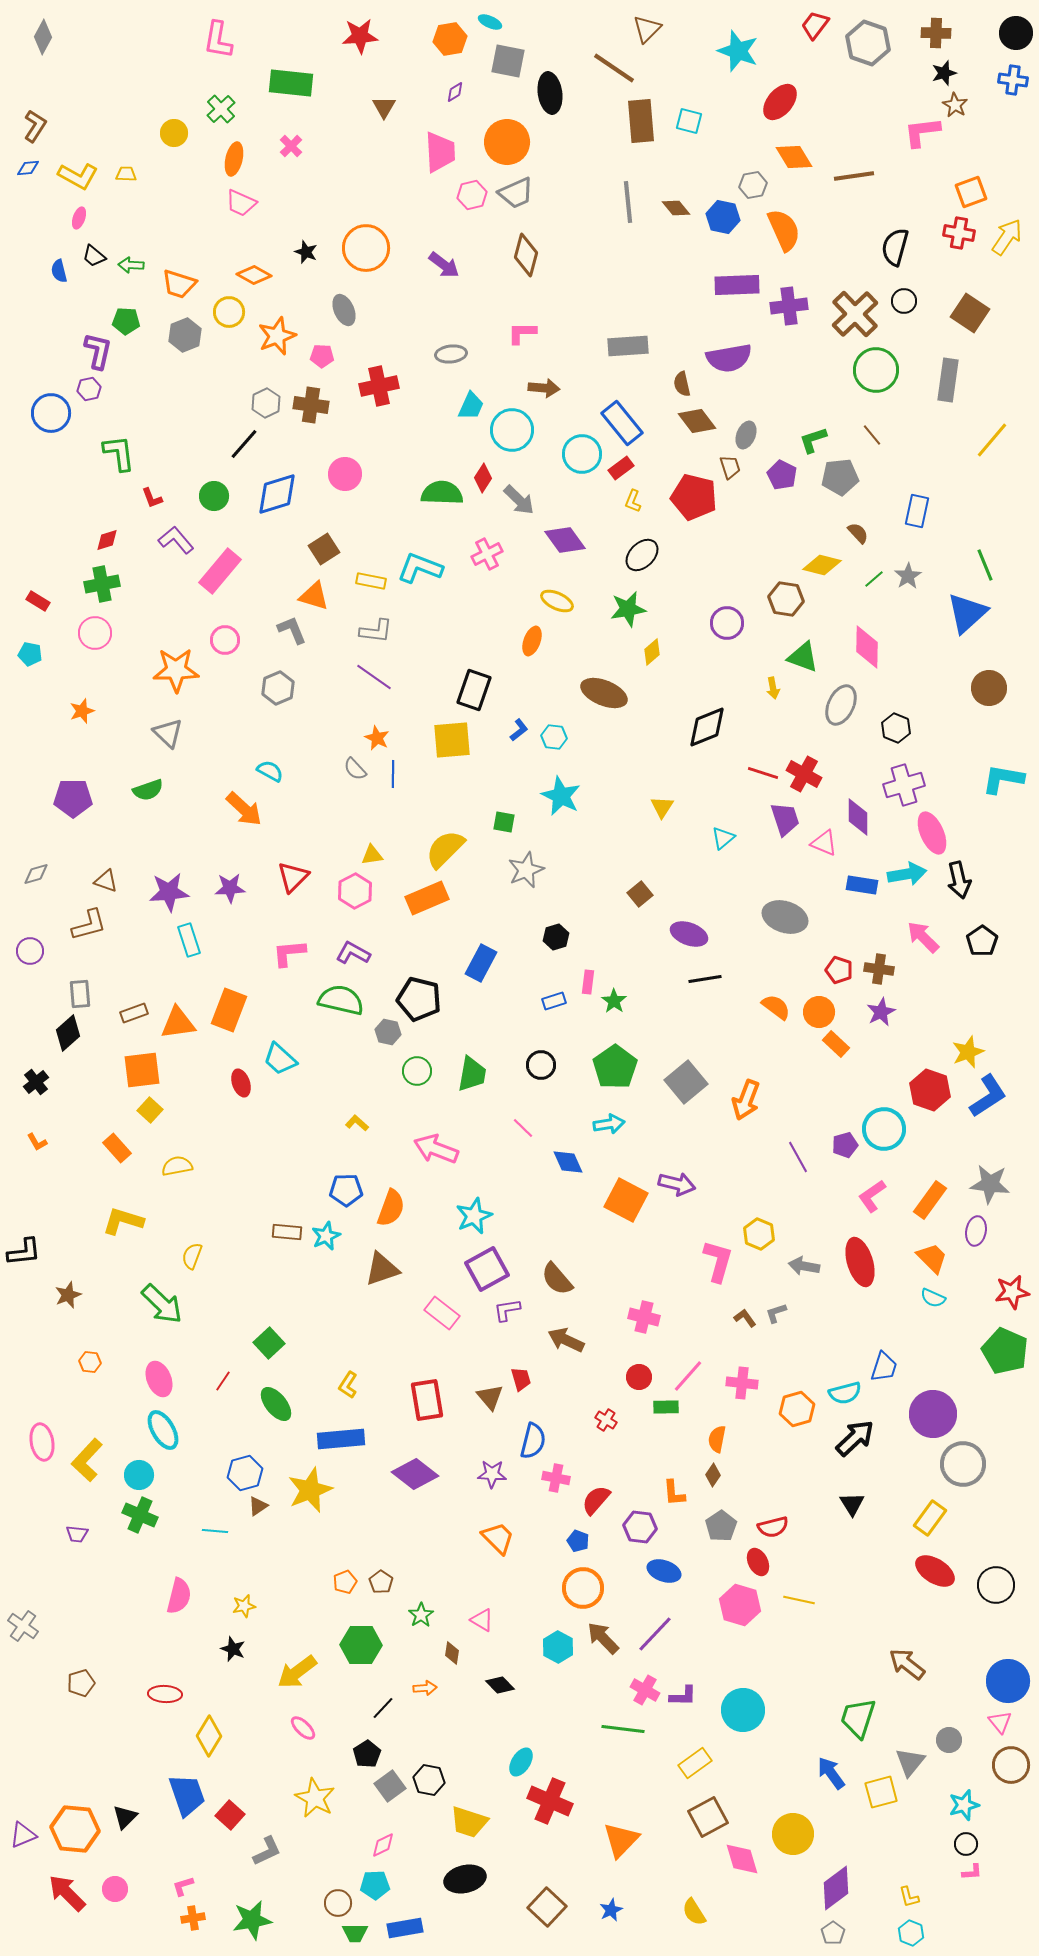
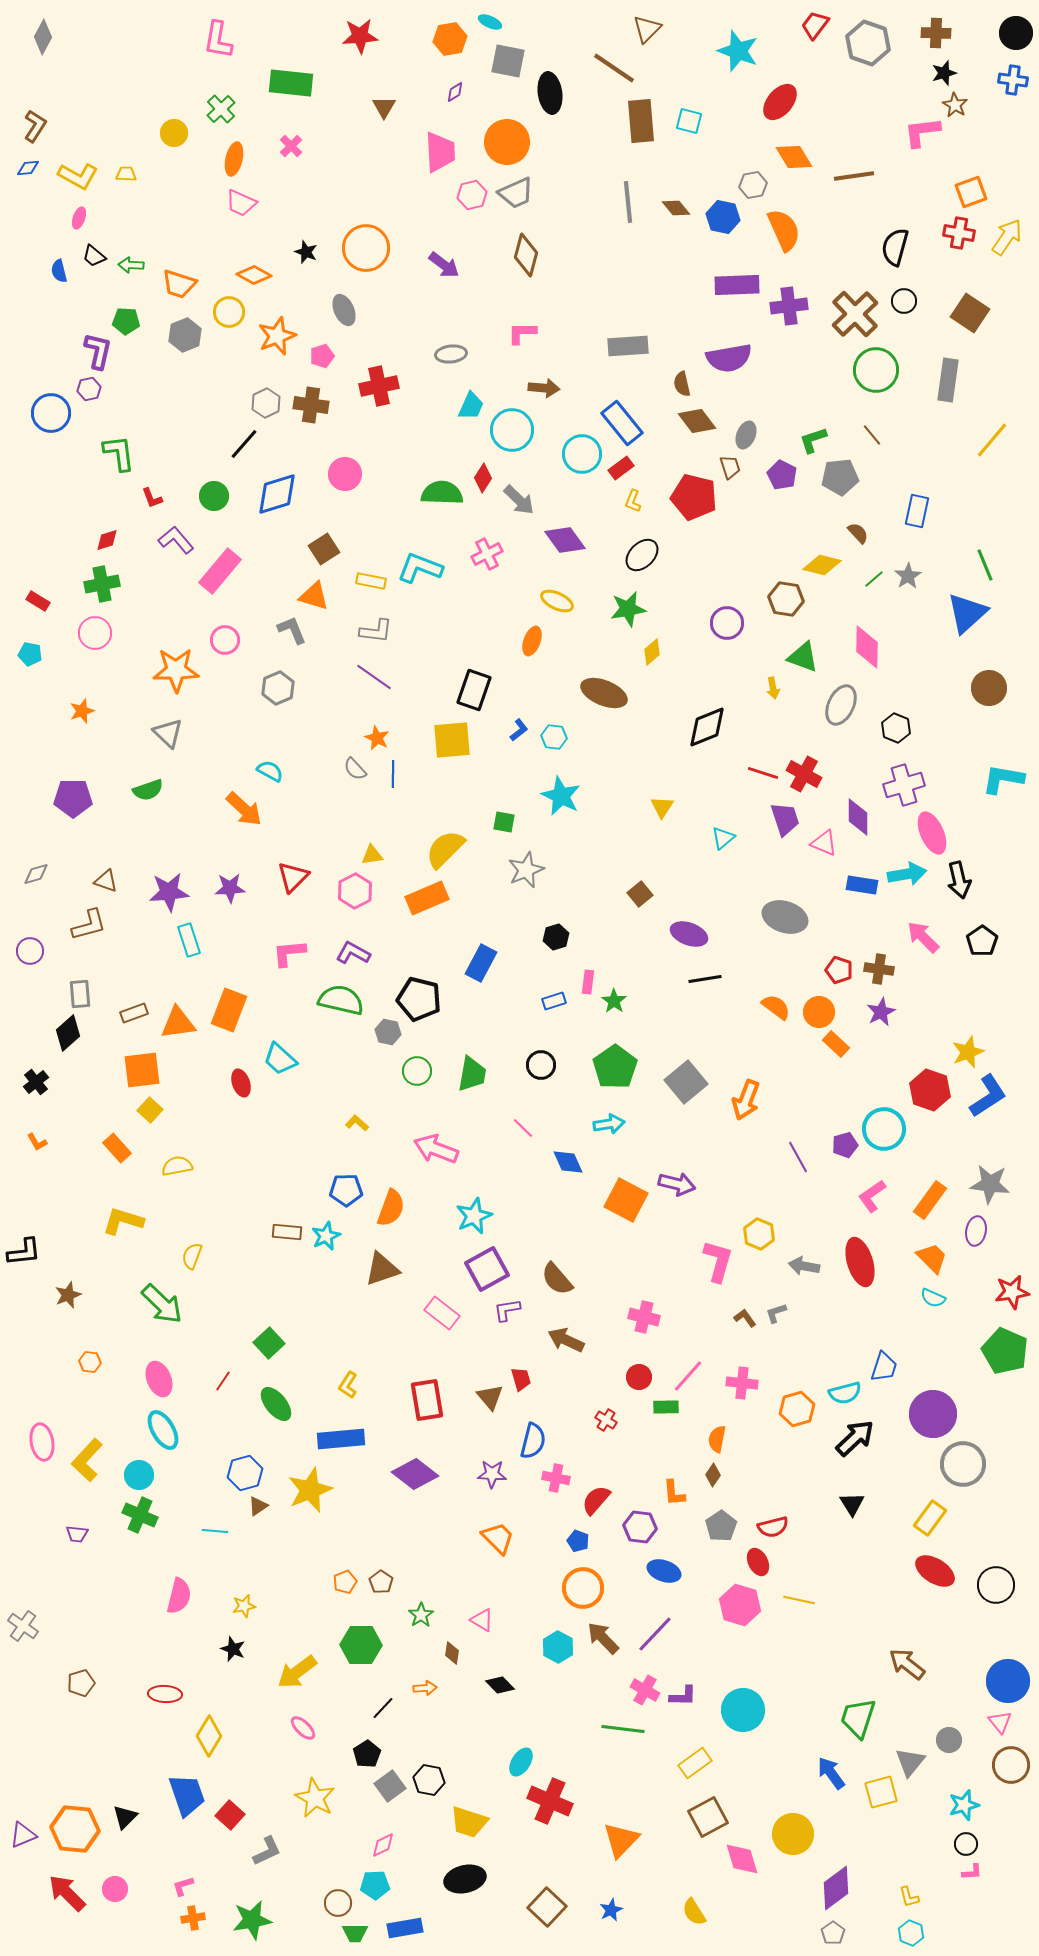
pink pentagon at (322, 356): rotated 20 degrees counterclockwise
